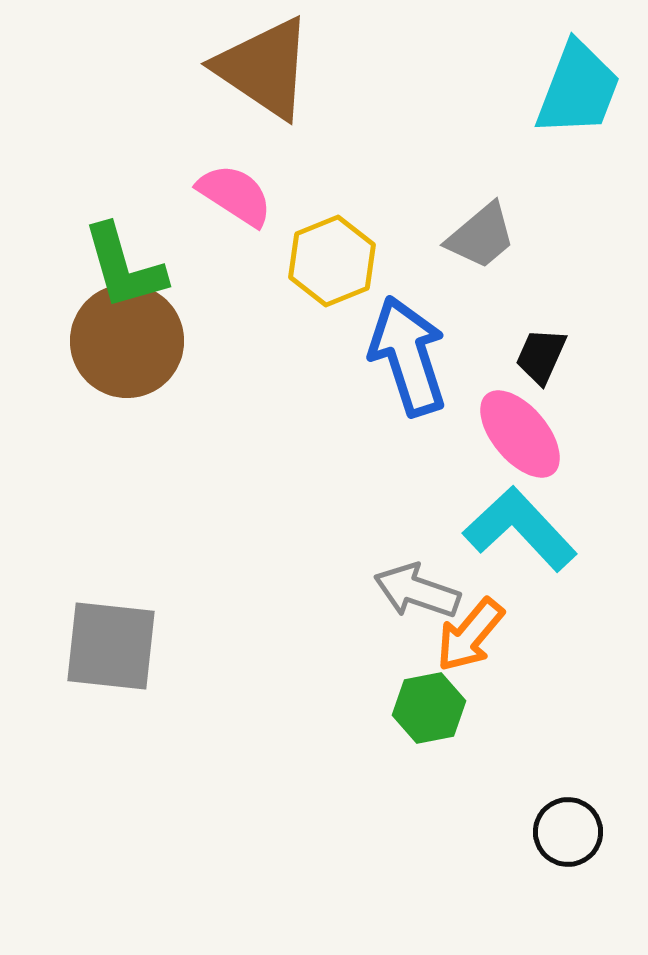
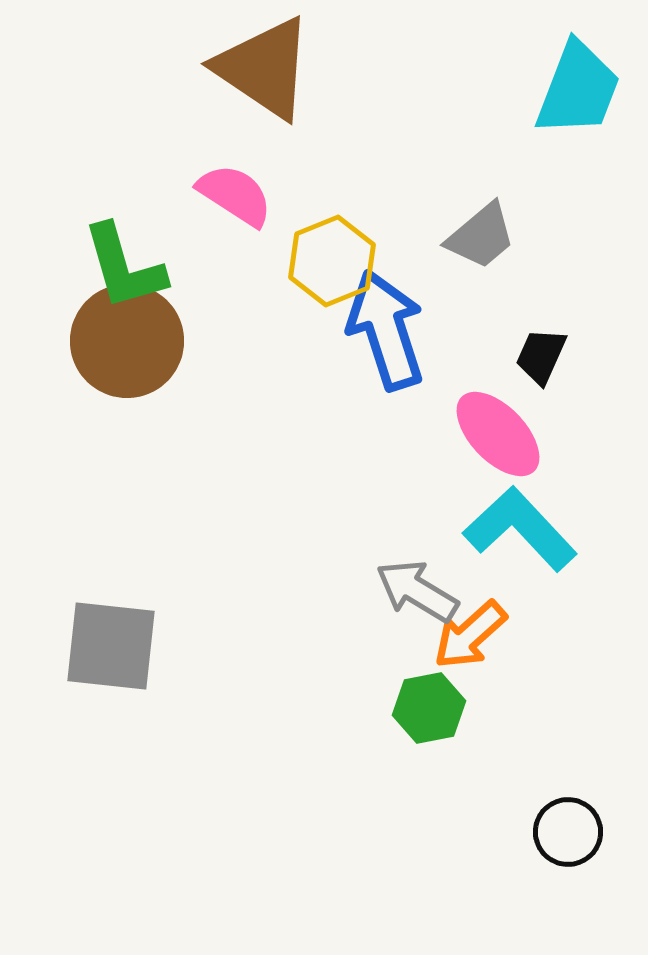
blue arrow: moved 22 px left, 26 px up
pink ellipse: moved 22 px left; rotated 4 degrees counterclockwise
gray arrow: rotated 12 degrees clockwise
orange arrow: rotated 8 degrees clockwise
